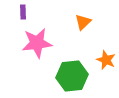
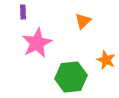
orange triangle: moved 1 px up
pink star: rotated 20 degrees counterclockwise
green hexagon: moved 1 px left, 1 px down
